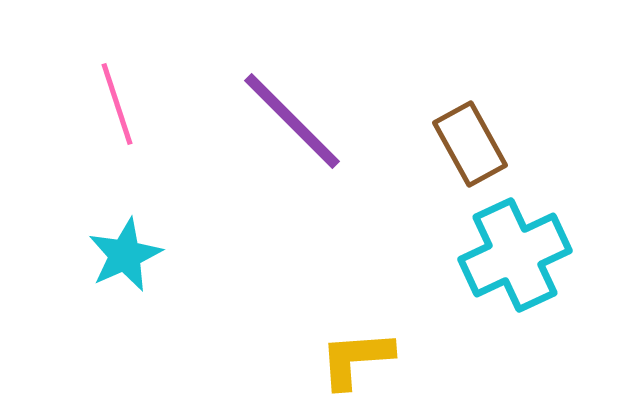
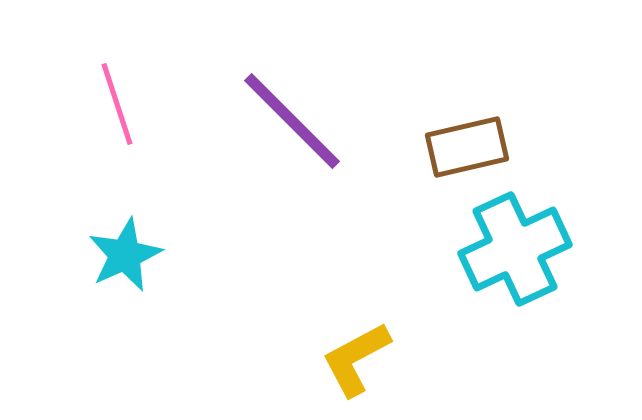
brown rectangle: moved 3 px left, 3 px down; rotated 74 degrees counterclockwise
cyan cross: moved 6 px up
yellow L-shape: rotated 24 degrees counterclockwise
